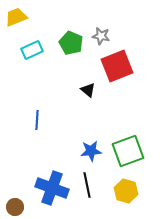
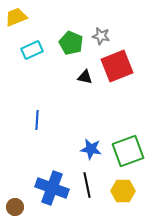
black triangle: moved 3 px left, 13 px up; rotated 28 degrees counterclockwise
blue star: moved 2 px up; rotated 15 degrees clockwise
yellow hexagon: moved 3 px left; rotated 15 degrees counterclockwise
